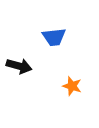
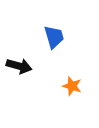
blue trapezoid: rotated 100 degrees counterclockwise
